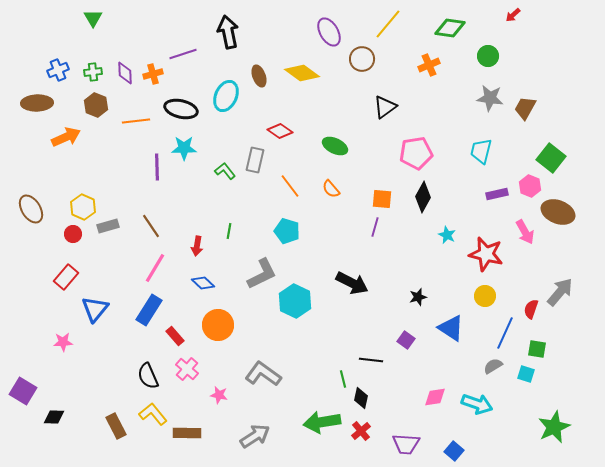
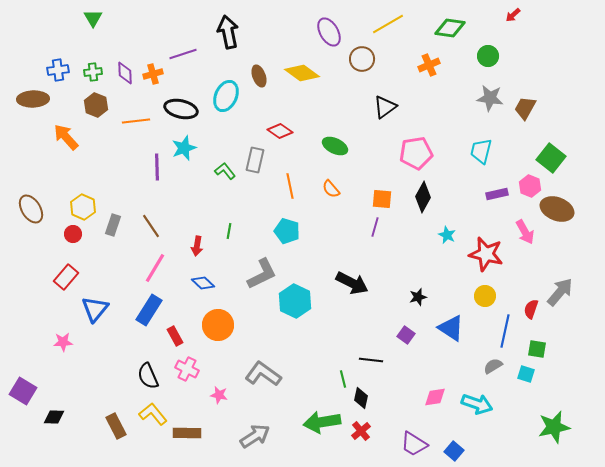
yellow line at (388, 24): rotated 20 degrees clockwise
blue cross at (58, 70): rotated 15 degrees clockwise
brown ellipse at (37, 103): moved 4 px left, 4 px up
orange arrow at (66, 137): rotated 108 degrees counterclockwise
cyan star at (184, 148): rotated 20 degrees counterclockwise
orange line at (290, 186): rotated 25 degrees clockwise
brown ellipse at (558, 212): moved 1 px left, 3 px up
gray rectangle at (108, 226): moved 5 px right, 1 px up; rotated 55 degrees counterclockwise
blue line at (505, 333): moved 2 px up; rotated 12 degrees counterclockwise
red rectangle at (175, 336): rotated 12 degrees clockwise
purple square at (406, 340): moved 5 px up
pink cross at (187, 369): rotated 15 degrees counterclockwise
green star at (554, 427): rotated 12 degrees clockwise
purple trapezoid at (406, 444): moved 8 px right; rotated 28 degrees clockwise
